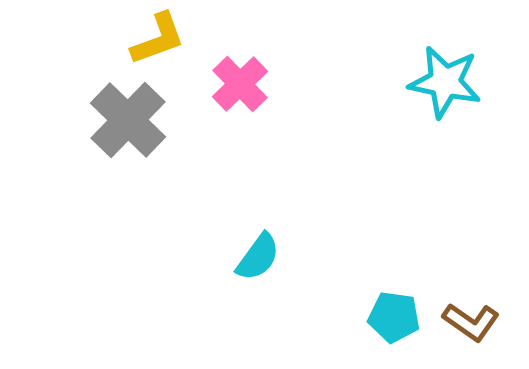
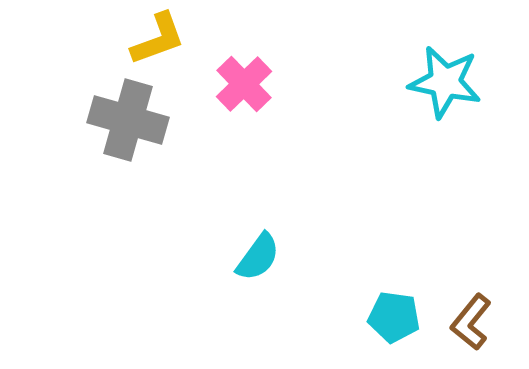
pink cross: moved 4 px right
gray cross: rotated 28 degrees counterclockwise
brown L-shape: rotated 94 degrees clockwise
